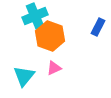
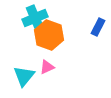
cyan cross: moved 2 px down
orange hexagon: moved 1 px left, 1 px up
pink triangle: moved 7 px left, 1 px up
